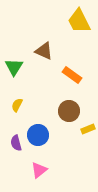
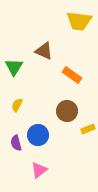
yellow trapezoid: rotated 56 degrees counterclockwise
brown circle: moved 2 px left
